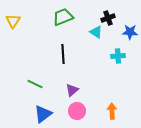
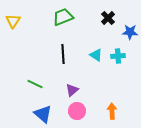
black cross: rotated 24 degrees counterclockwise
cyan triangle: moved 23 px down
blue triangle: rotated 42 degrees counterclockwise
